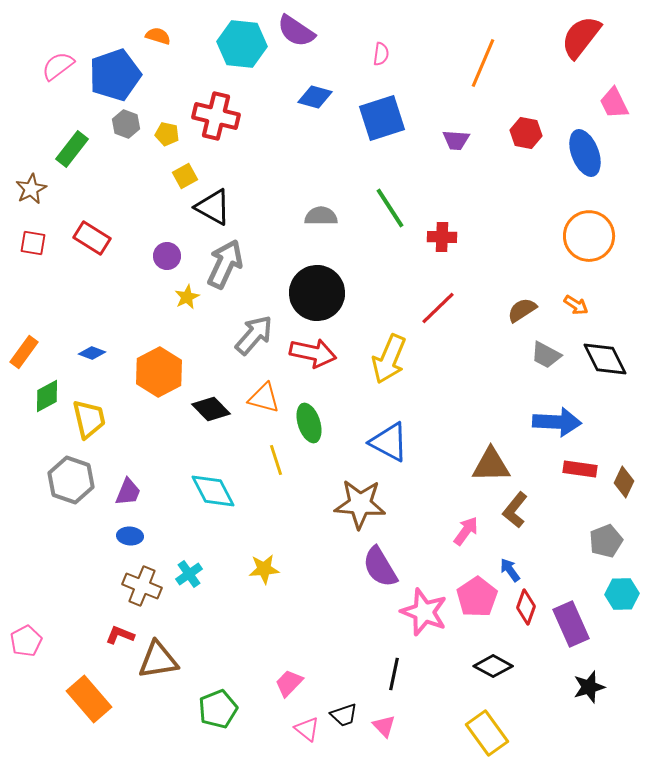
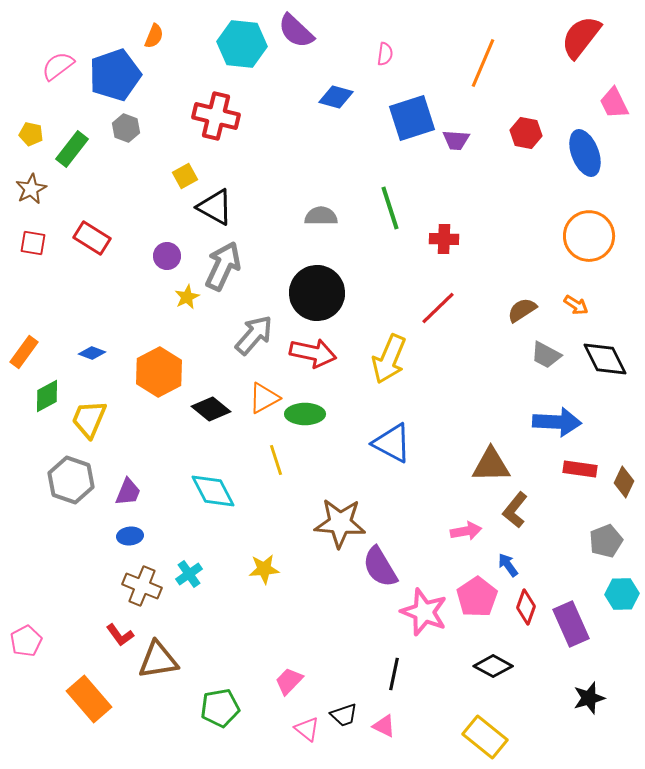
purple semicircle at (296, 31): rotated 9 degrees clockwise
orange semicircle at (158, 36): moved 4 px left; rotated 95 degrees clockwise
pink semicircle at (381, 54): moved 4 px right
blue diamond at (315, 97): moved 21 px right
blue square at (382, 118): moved 30 px right
gray hexagon at (126, 124): moved 4 px down
yellow pentagon at (167, 134): moved 136 px left
black triangle at (213, 207): moved 2 px right
green line at (390, 208): rotated 15 degrees clockwise
red cross at (442, 237): moved 2 px right, 2 px down
gray arrow at (225, 264): moved 2 px left, 2 px down
orange triangle at (264, 398): rotated 44 degrees counterclockwise
black diamond at (211, 409): rotated 6 degrees counterclockwise
yellow trapezoid at (89, 419): rotated 144 degrees counterclockwise
green ellipse at (309, 423): moved 4 px left, 9 px up; rotated 72 degrees counterclockwise
blue triangle at (389, 442): moved 3 px right, 1 px down
brown star at (360, 504): moved 20 px left, 19 px down
pink arrow at (466, 531): rotated 44 degrees clockwise
blue ellipse at (130, 536): rotated 10 degrees counterclockwise
blue arrow at (510, 570): moved 2 px left, 5 px up
red L-shape at (120, 635): rotated 148 degrees counterclockwise
pink trapezoid at (289, 683): moved 2 px up
black star at (589, 687): moved 11 px down
green pentagon at (218, 709): moved 2 px right, 1 px up; rotated 12 degrees clockwise
pink triangle at (384, 726): rotated 20 degrees counterclockwise
yellow rectangle at (487, 733): moved 2 px left, 4 px down; rotated 15 degrees counterclockwise
